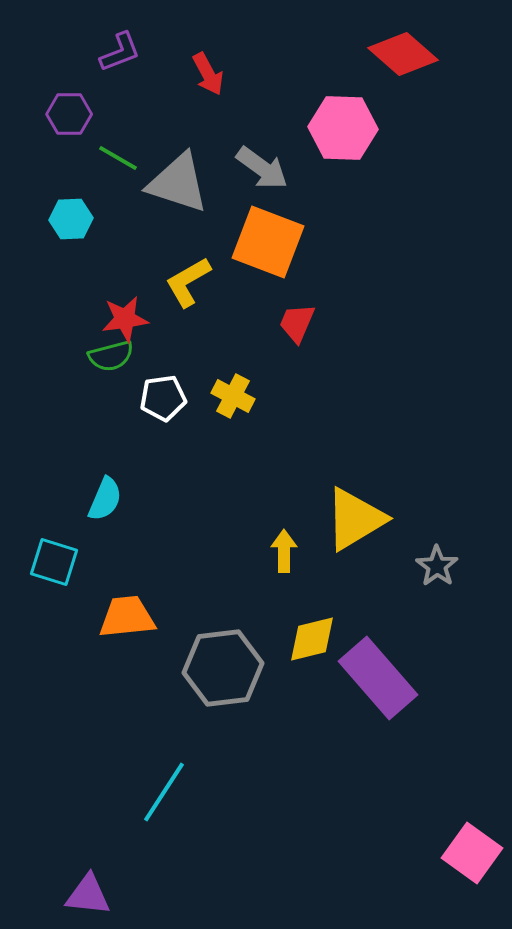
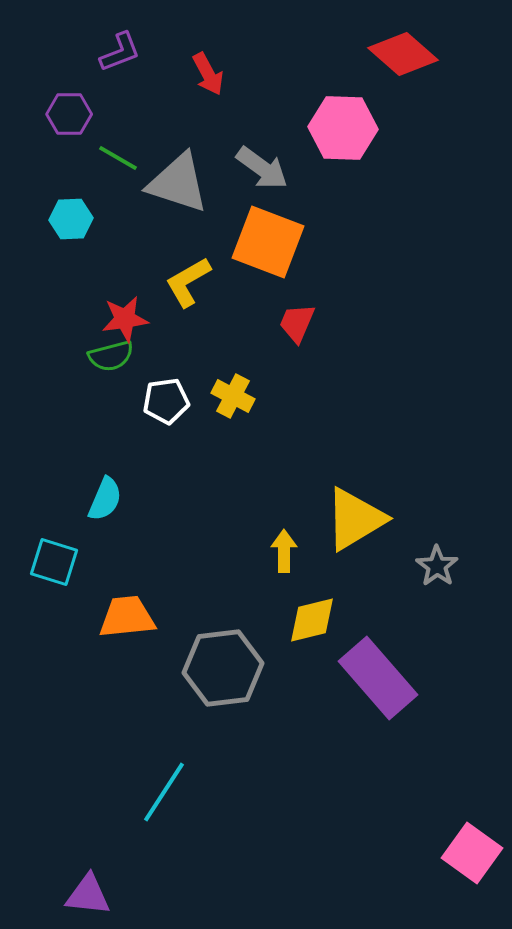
white pentagon: moved 3 px right, 3 px down
yellow diamond: moved 19 px up
